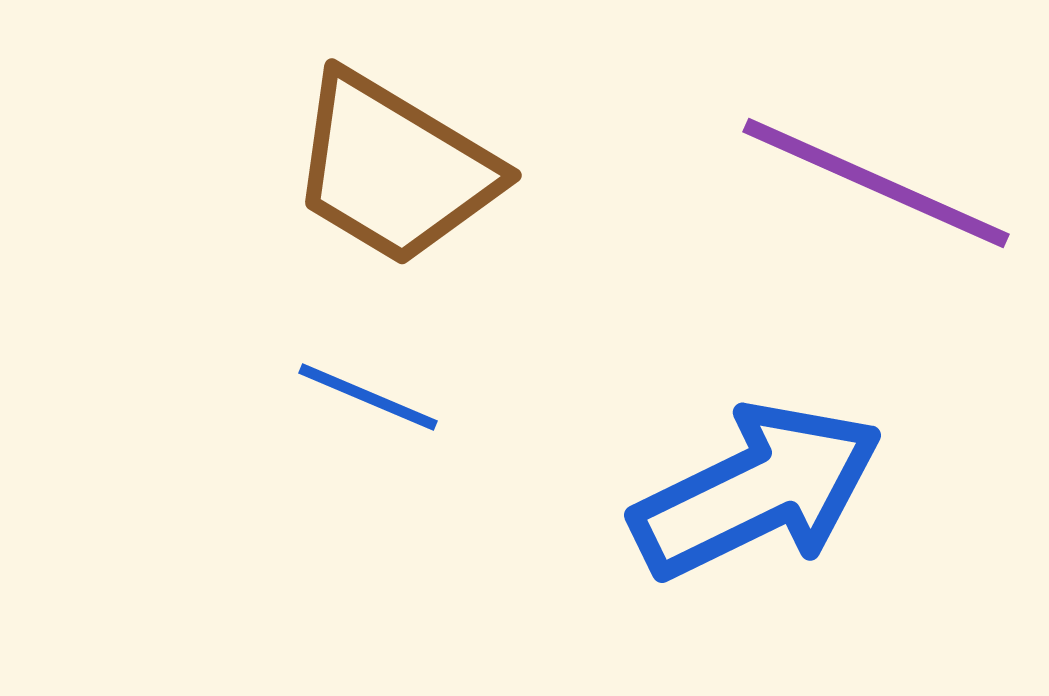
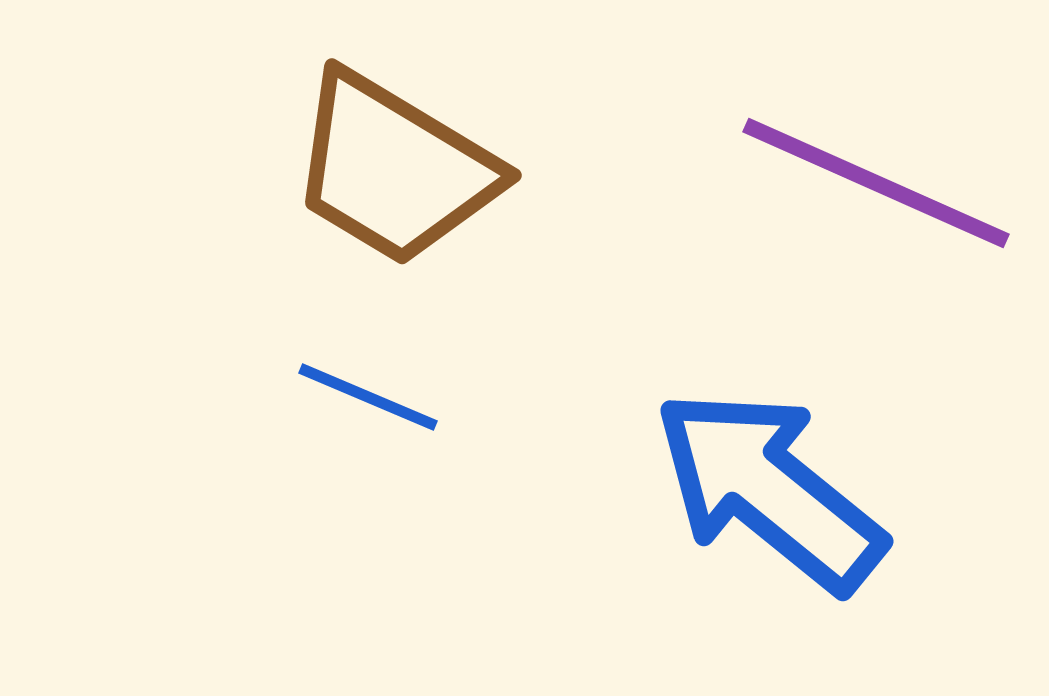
blue arrow: moved 12 px right, 1 px up; rotated 115 degrees counterclockwise
